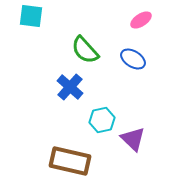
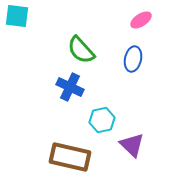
cyan square: moved 14 px left
green semicircle: moved 4 px left
blue ellipse: rotated 70 degrees clockwise
blue cross: rotated 16 degrees counterclockwise
purple triangle: moved 1 px left, 6 px down
brown rectangle: moved 4 px up
